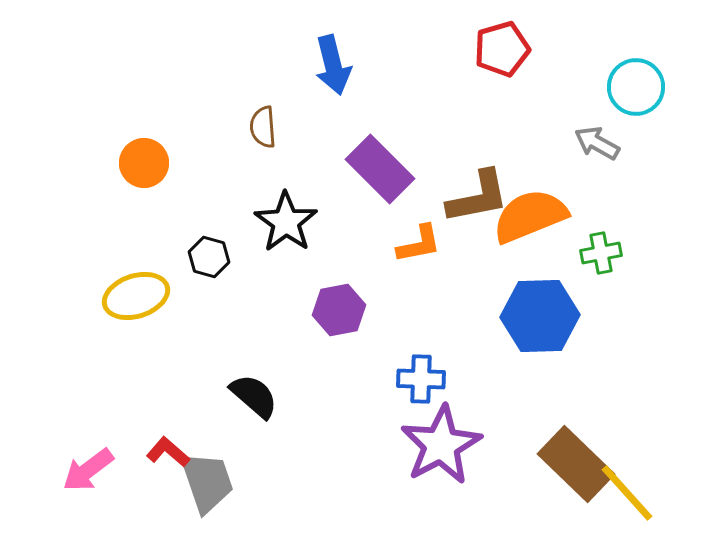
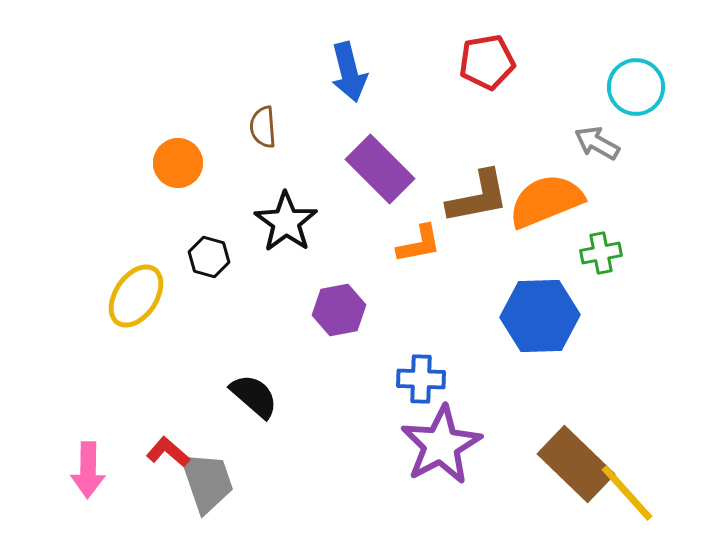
red pentagon: moved 15 px left, 13 px down; rotated 6 degrees clockwise
blue arrow: moved 16 px right, 7 px down
orange circle: moved 34 px right
orange semicircle: moved 16 px right, 15 px up
yellow ellipse: rotated 38 degrees counterclockwise
pink arrow: rotated 52 degrees counterclockwise
